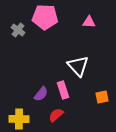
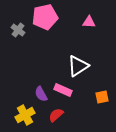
pink pentagon: rotated 15 degrees counterclockwise
white triangle: rotated 40 degrees clockwise
pink rectangle: rotated 48 degrees counterclockwise
purple semicircle: rotated 112 degrees clockwise
yellow cross: moved 6 px right, 4 px up; rotated 30 degrees counterclockwise
